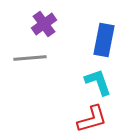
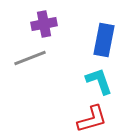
purple cross: rotated 25 degrees clockwise
gray line: rotated 16 degrees counterclockwise
cyan L-shape: moved 1 px right, 1 px up
